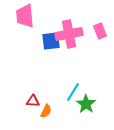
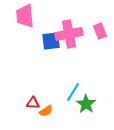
red triangle: moved 2 px down
orange semicircle: rotated 32 degrees clockwise
